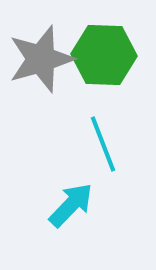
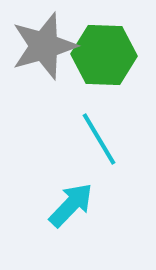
gray star: moved 3 px right, 13 px up
cyan line: moved 4 px left, 5 px up; rotated 10 degrees counterclockwise
